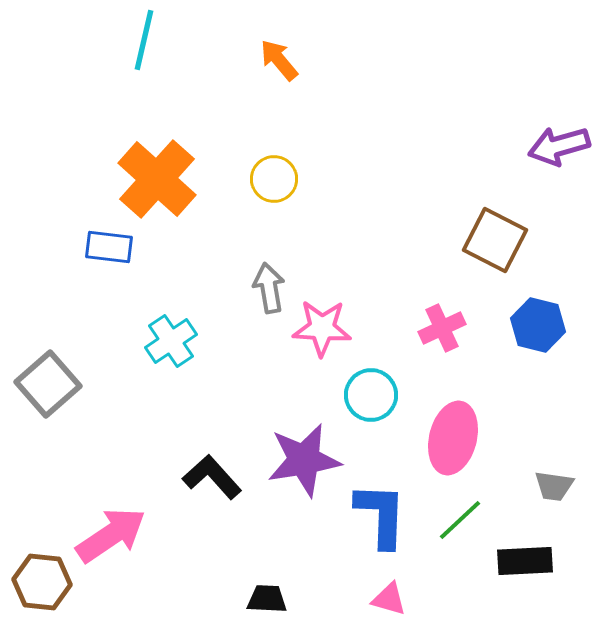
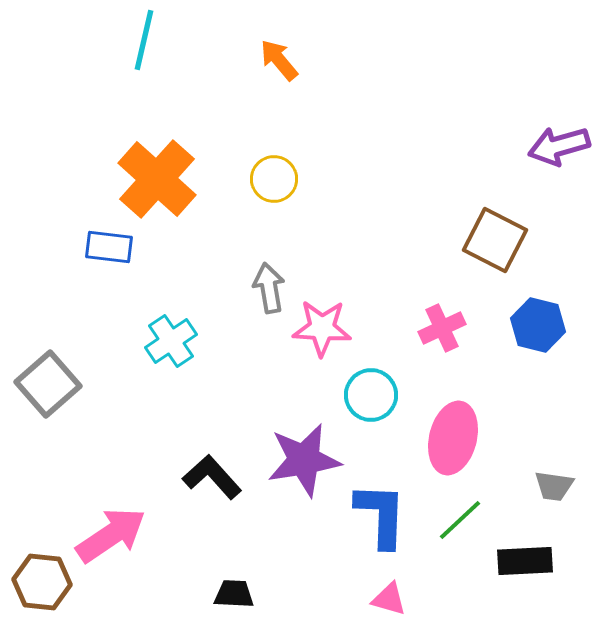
black trapezoid: moved 33 px left, 5 px up
